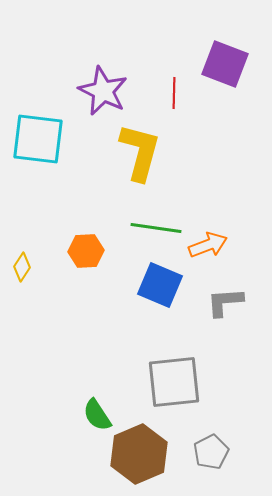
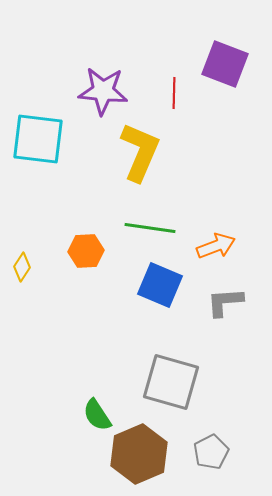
purple star: rotated 21 degrees counterclockwise
yellow L-shape: rotated 8 degrees clockwise
green line: moved 6 px left
orange arrow: moved 8 px right, 1 px down
gray square: moved 3 px left; rotated 22 degrees clockwise
